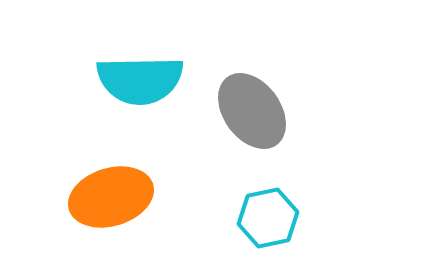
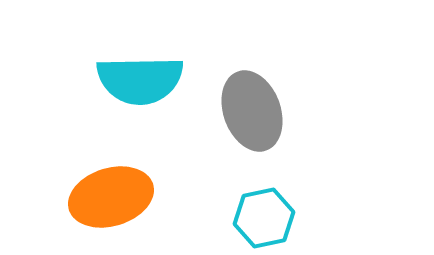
gray ellipse: rotated 16 degrees clockwise
cyan hexagon: moved 4 px left
